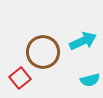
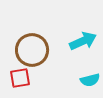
brown circle: moved 11 px left, 2 px up
red square: rotated 30 degrees clockwise
